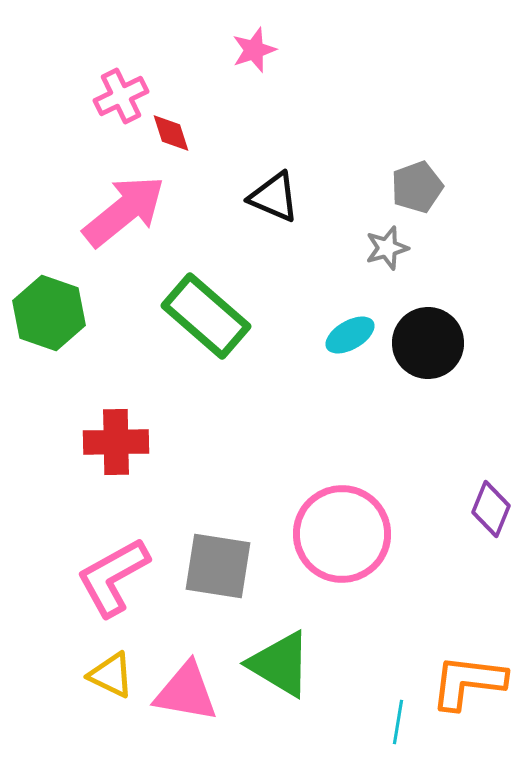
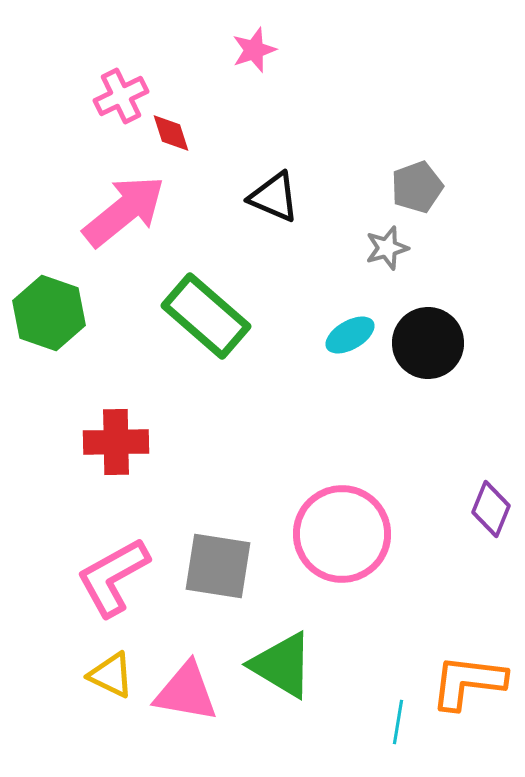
green triangle: moved 2 px right, 1 px down
